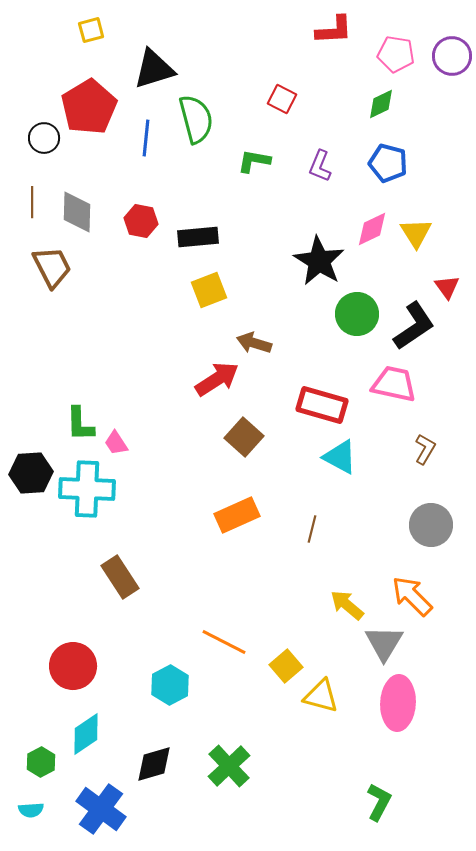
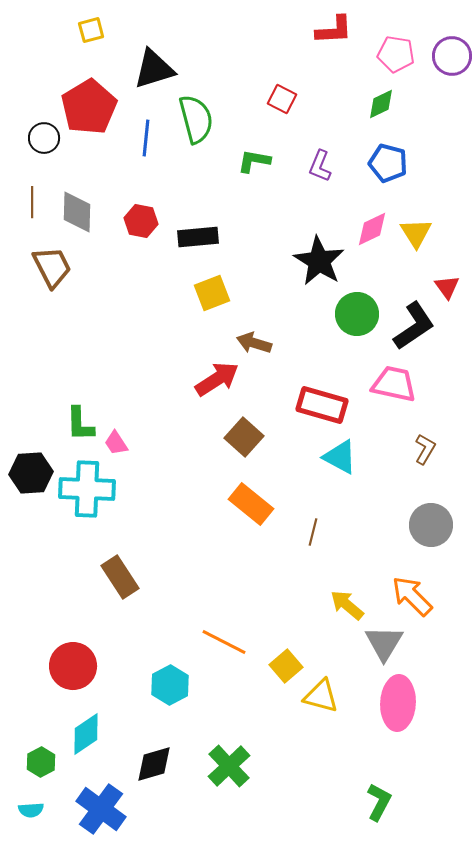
yellow square at (209, 290): moved 3 px right, 3 px down
orange rectangle at (237, 515): moved 14 px right, 11 px up; rotated 63 degrees clockwise
brown line at (312, 529): moved 1 px right, 3 px down
